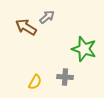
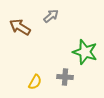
gray arrow: moved 4 px right, 1 px up
brown arrow: moved 6 px left
green star: moved 1 px right, 3 px down
